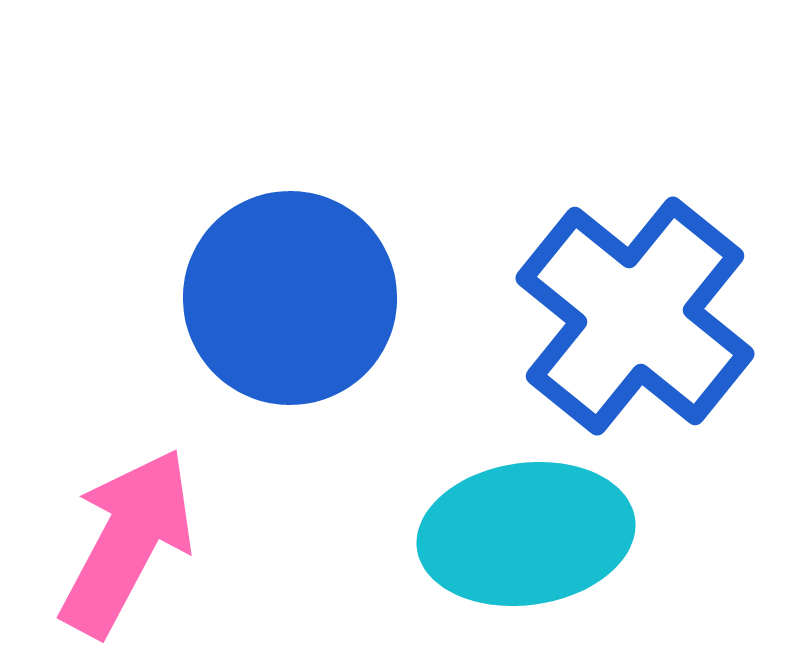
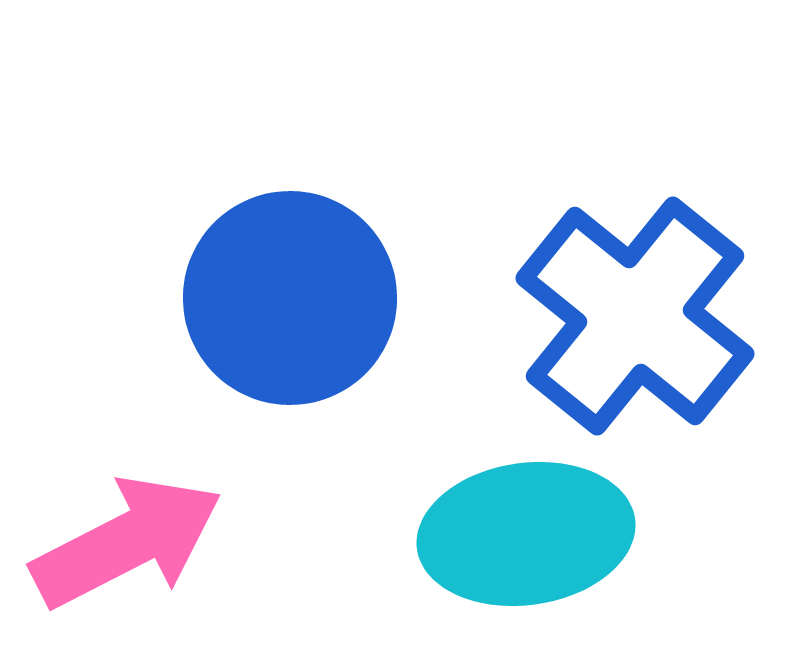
pink arrow: rotated 35 degrees clockwise
